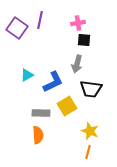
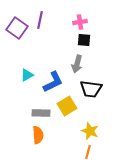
pink cross: moved 2 px right, 1 px up
